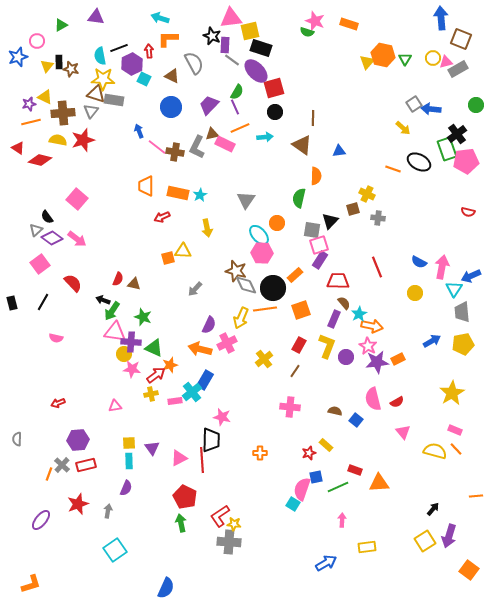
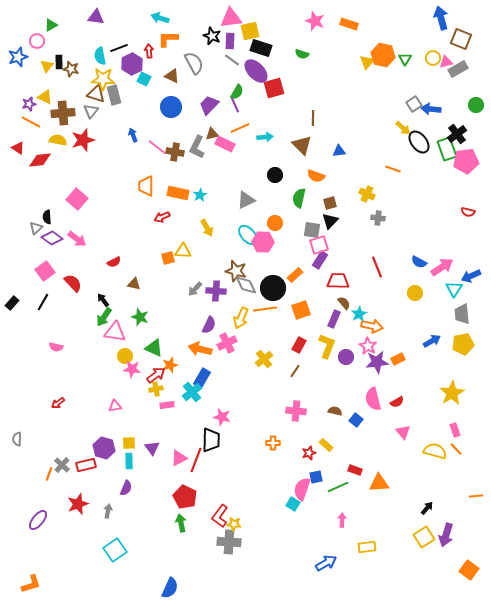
blue arrow at (441, 18): rotated 10 degrees counterclockwise
green triangle at (61, 25): moved 10 px left
green semicircle at (307, 32): moved 5 px left, 22 px down
purple rectangle at (225, 45): moved 5 px right, 4 px up
gray rectangle at (114, 100): moved 5 px up; rotated 66 degrees clockwise
purple line at (235, 107): moved 2 px up
black circle at (275, 112): moved 63 px down
orange line at (31, 122): rotated 42 degrees clockwise
blue arrow at (139, 131): moved 6 px left, 4 px down
brown triangle at (302, 145): rotated 10 degrees clockwise
red diamond at (40, 160): rotated 20 degrees counterclockwise
black ellipse at (419, 162): moved 20 px up; rotated 25 degrees clockwise
orange semicircle at (316, 176): rotated 108 degrees clockwise
gray triangle at (246, 200): rotated 30 degrees clockwise
brown square at (353, 209): moved 23 px left, 6 px up
black semicircle at (47, 217): rotated 32 degrees clockwise
orange circle at (277, 223): moved 2 px left
yellow arrow at (207, 228): rotated 18 degrees counterclockwise
gray triangle at (36, 230): moved 2 px up
cyan ellipse at (259, 235): moved 11 px left
pink hexagon at (262, 253): moved 1 px right, 11 px up
pink square at (40, 264): moved 5 px right, 7 px down
pink arrow at (442, 267): rotated 45 degrees clockwise
red semicircle at (118, 279): moved 4 px left, 17 px up; rotated 40 degrees clockwise
black arrow at (103, 300): rotated 32 degrees clockwise
black rectangle at (12, 303): rotated 56 degrees clockwise
green arrow at (112, 311): moved 8 px left, 6 px down
gray trapezoid at (462, 312): moved 2 px down
green star at (143, 317): moved 3 px left
pink semicircle at (56, 338): moved 9 px down
purple cross at (131, 342): moved 85 px right, 51 px up
yellow circle at (124, 354): moved 1 px right, 2 px down
blue rectangle at (205, 380): moved 3 px left, 2 px up
yellow cross at (151, 394): moved 5 px right, 5 px up
pink rectangle at (175, 401): moved 8 px left, 4 px down
red arrow at (58, 403): rotated 16 degrees counterclockwise
pink cross at (290, 407): moved 6 px right, 4 px down
pink rectangle at (455, 430): rotated 48 degrees clockwise
purple hexagon at (78, 440): moved 26 px right, 8 px down; rotated 20 degrees clockwise
orange cross at (260, 453): moved 13 px right, 10 px up
red line at (202, 460): moved 6 px left; rotated 25 degrees clockwise
black arrow at (433, 509): moved 6 px left, 1 px up
red L-shape at (220, 516): rotated 20 degrees counterclockwise
purple ellipse at (41, 520): moved 3 px left
purple arrow at (449, 536): moved 3 px left, 1 px up
yellow square at (425, 541): moved 1 px left, 4 px up
blue semicircle at (166, 588): moved 4 px right
